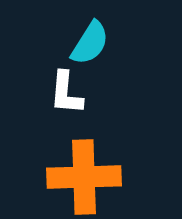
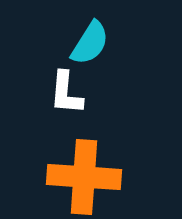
orange cross: rotated 6 degrees clockwise
